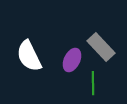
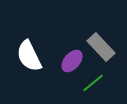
purple ellipse: moved 1 px down; rotated 15 degrees clockwise
green line: rotated 50 degrees clockwise
